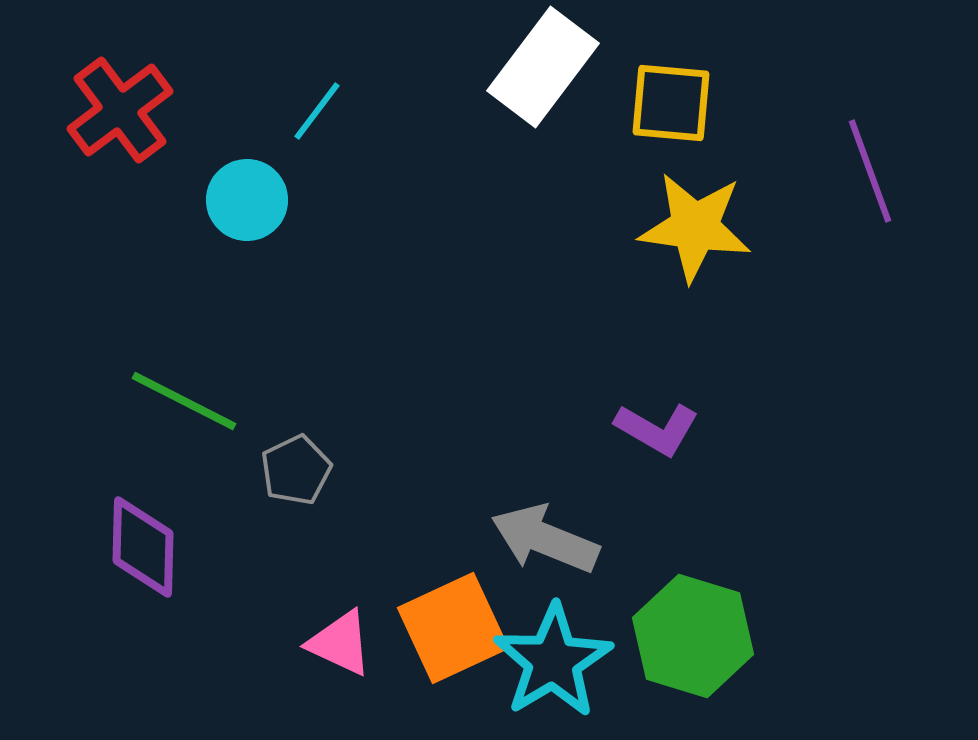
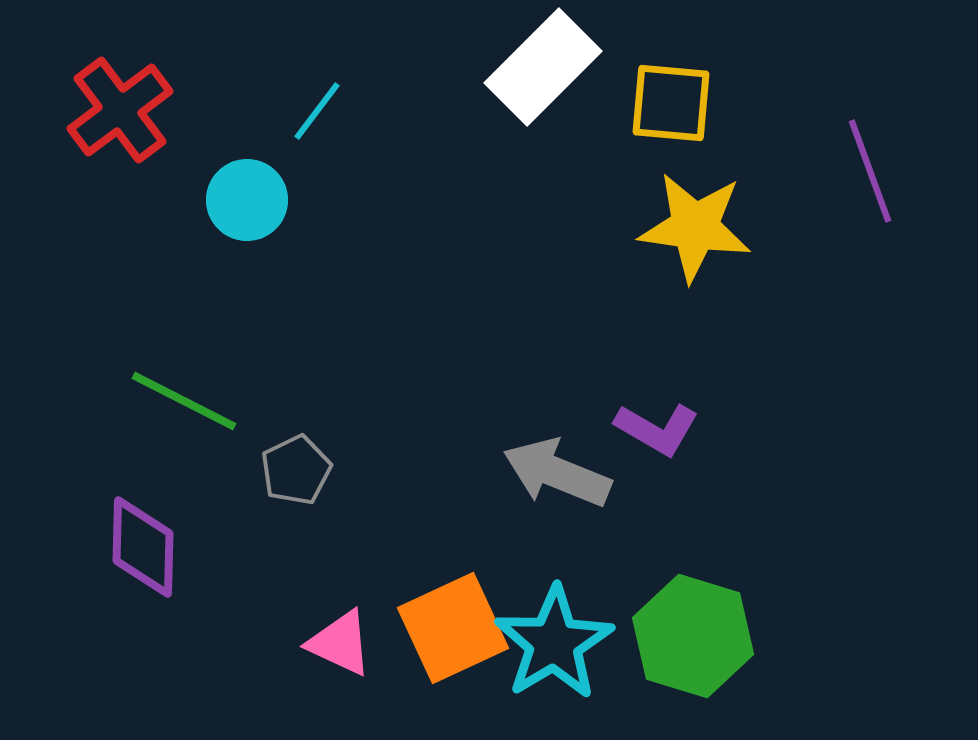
white rectangle: rotated 8 degrees clockwise
gray arrow: moved 12 px right, 66 px up
cyan star: moved 1 px right, 18 px up
